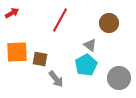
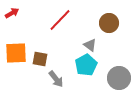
red line: rotated 15 degrees clockwise
orange square: moved 1 px left, 1 px down
